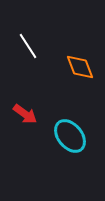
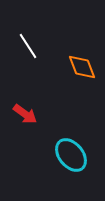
orange diamond: moved 2 px right
cyan ellipse: moved 1 px right, 19 px down
